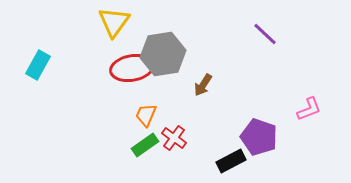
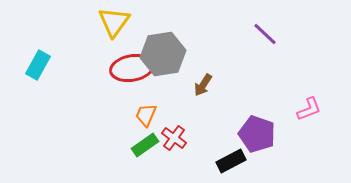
purple pentagon: moved 2 px left, 3 px up
